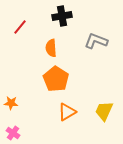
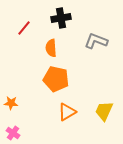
black cross: moved 1 px left, 2 px down
red line: moved 4 px right, 1 px down
orange pentagon: rotated 20 degrees counterclockwise
